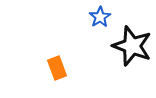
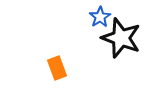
black star: moved 11 px left, 8 px up
